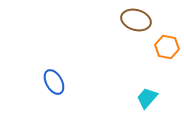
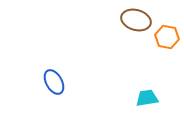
orange hexagon: moved 10 px up
cyan trapezoid: rotated 40 degrees clockwise
